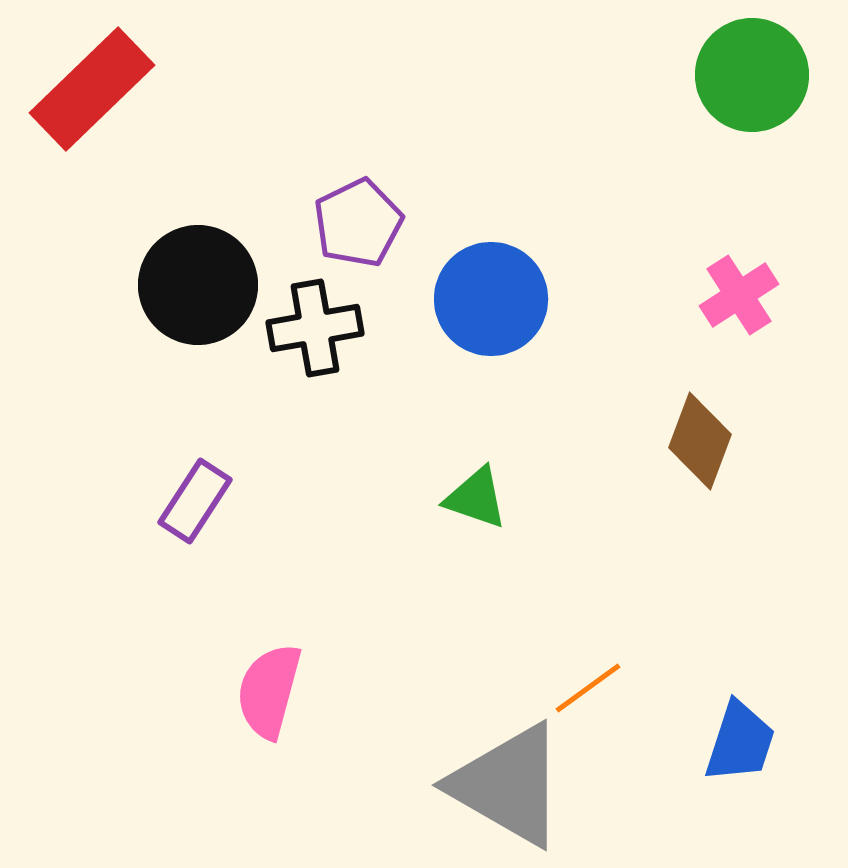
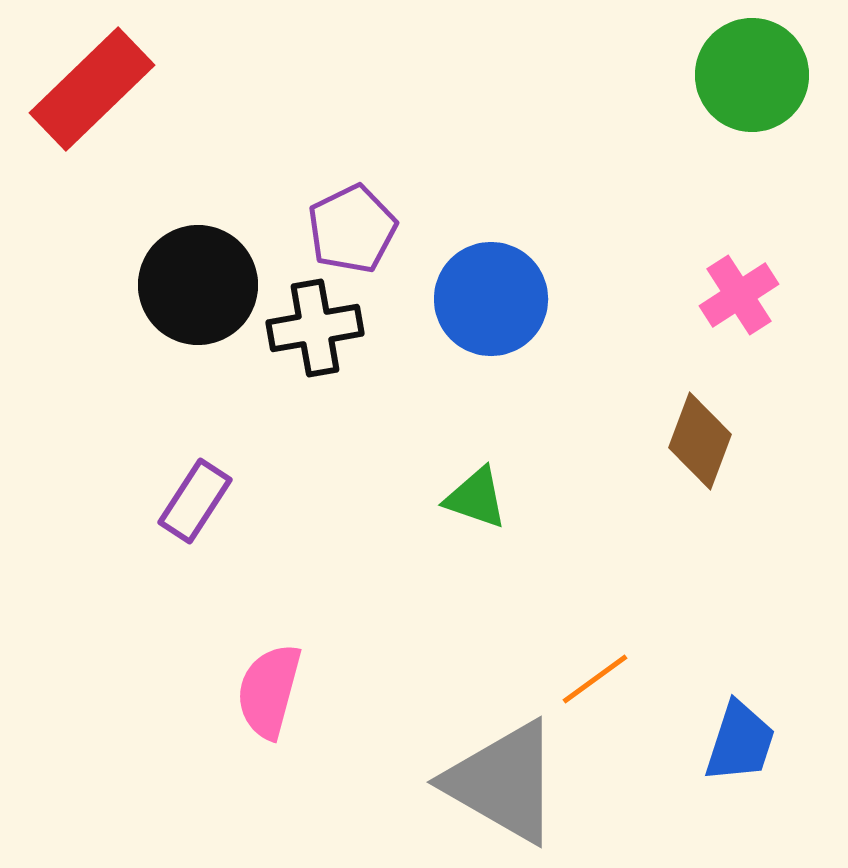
purple pentagon: moved 6 px left, 6 px down
orange line: moved 7 px right, 9 px up
gray triangle: moved 5 px left, 3 px up
